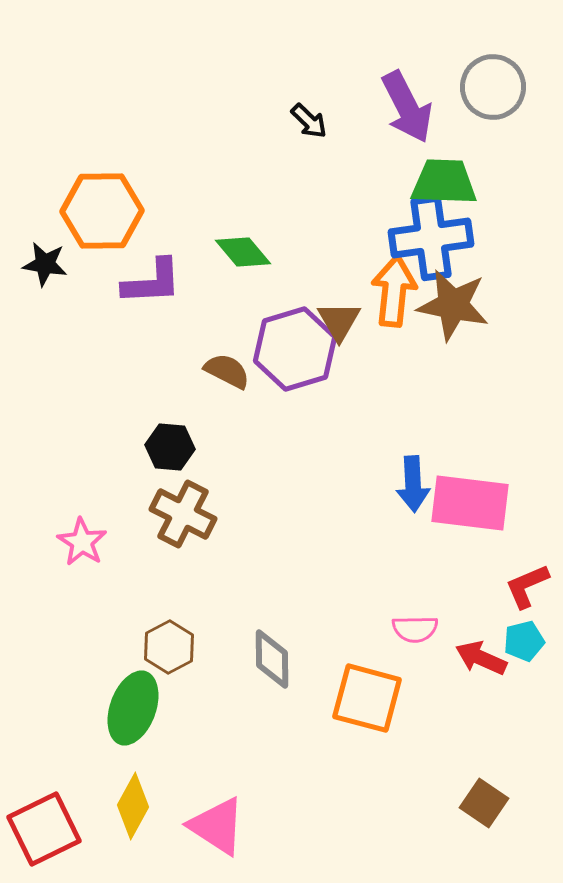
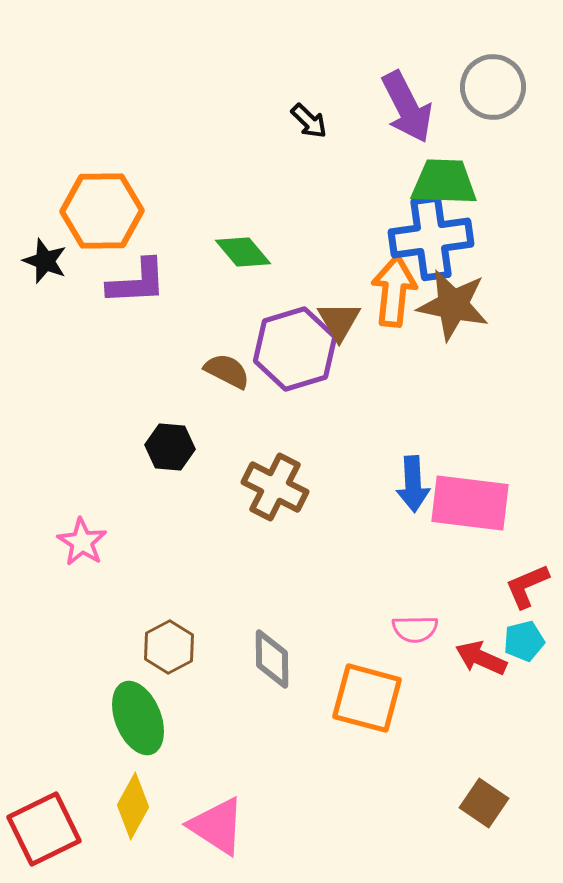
black star: moved 3 px up; rotated 12 degrees clockwise
purple L-shape: moved 15 px left
brown cross: moved 92 px right, 27 px up
green ellipse: moved 5 px right, 10 px down; rotated 42 degrees counterclockwise
